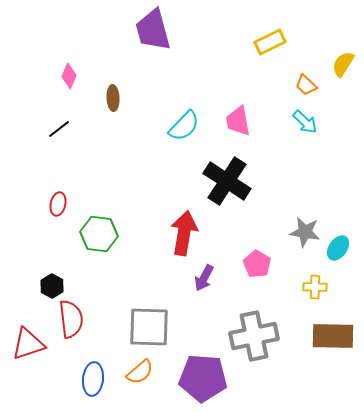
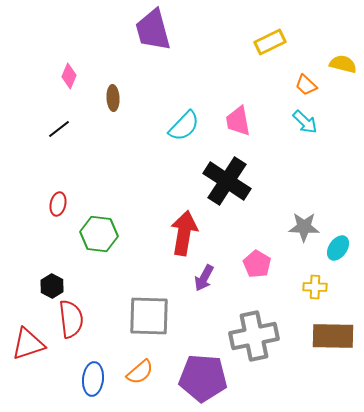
yellow semicircle: rotated 72 degrees clockwise
gray star: moved 1 px left, 5 px up; rotated 8 degrees counterclockwise
gray square: moved 11 px up
